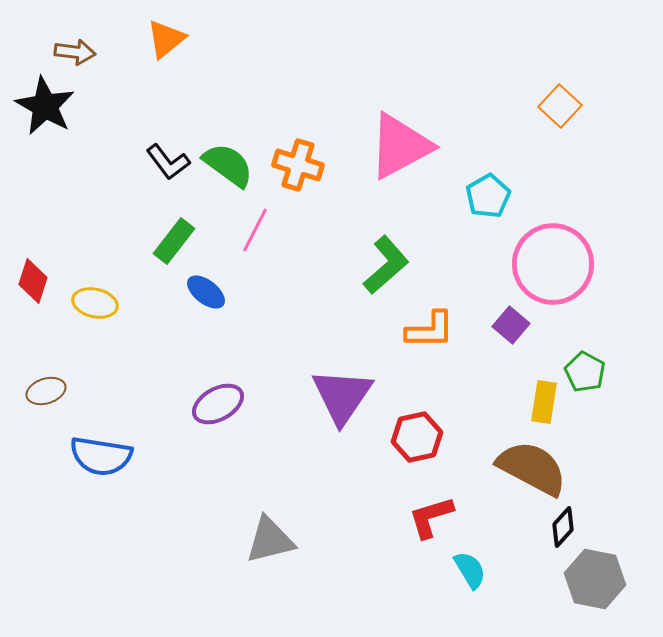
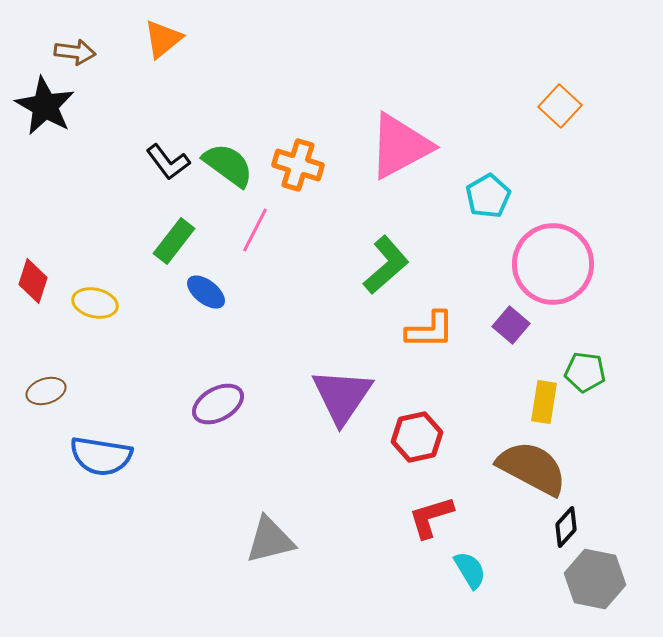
orange triangle: moved 3 px left
green pentagon: rotated 21 degrees counterclockwise
black diamond: moved 3 px right
